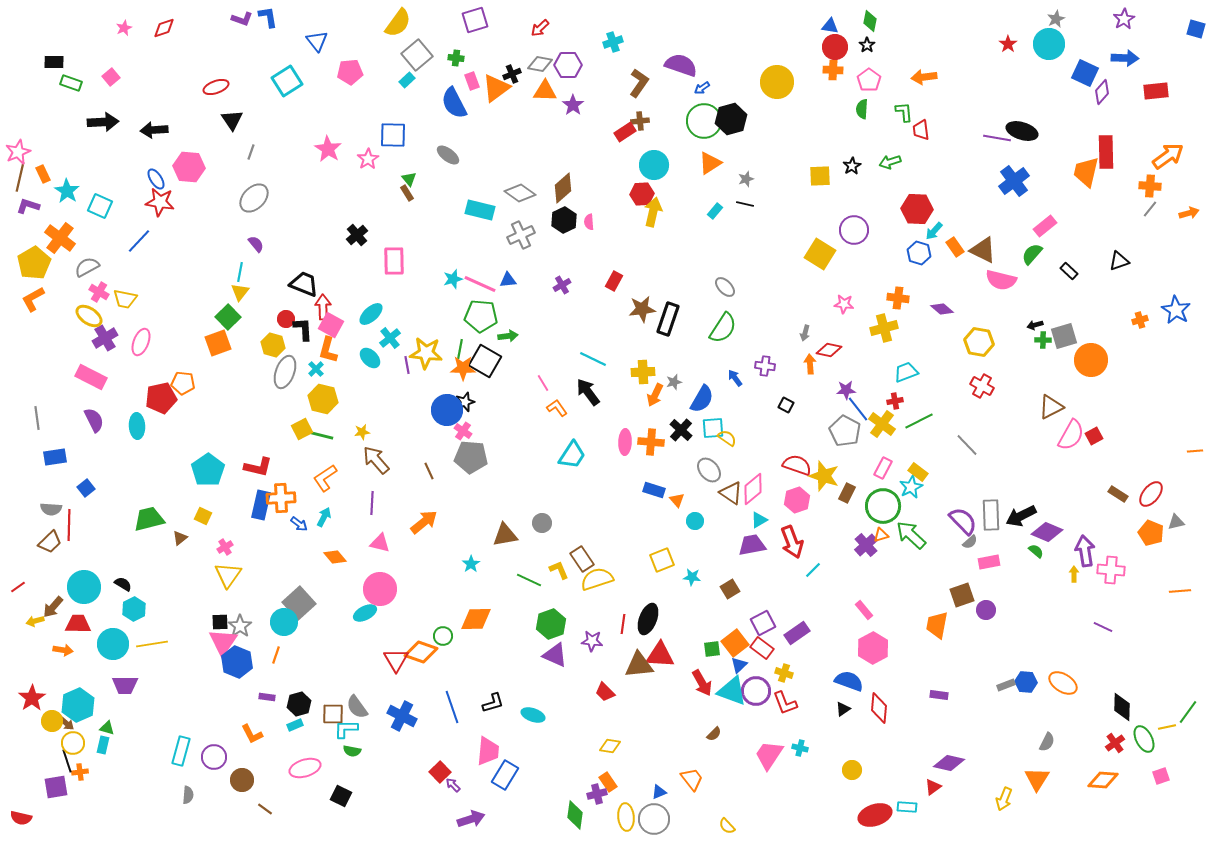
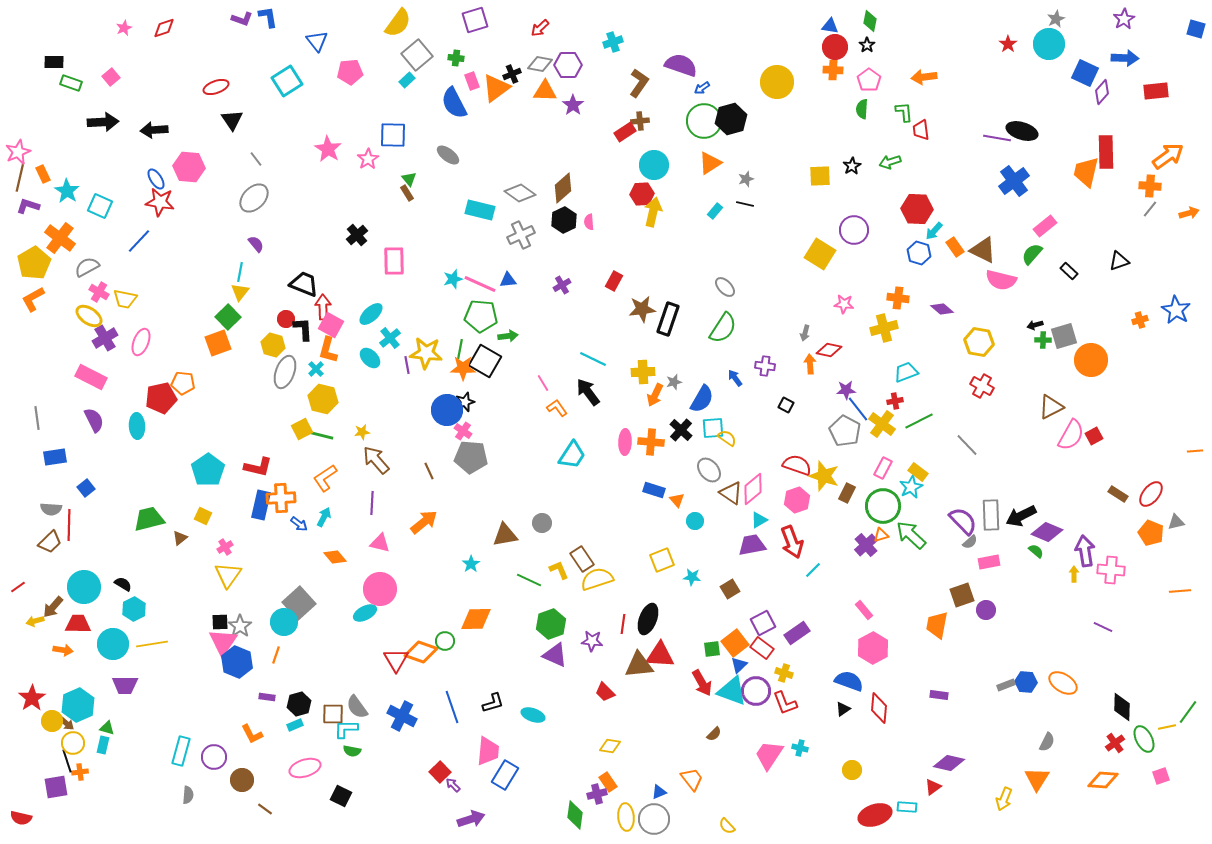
gray line at (251, 152): moved 5 px right, 7 px down; rotated 56 degrees counterclockwise
green circle at (443, 636): moved 2 px right, 5 px down
